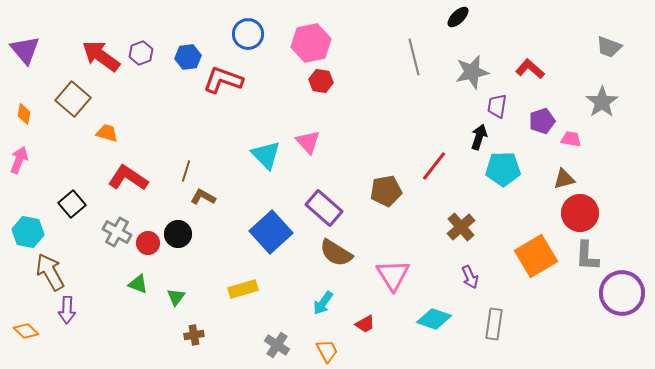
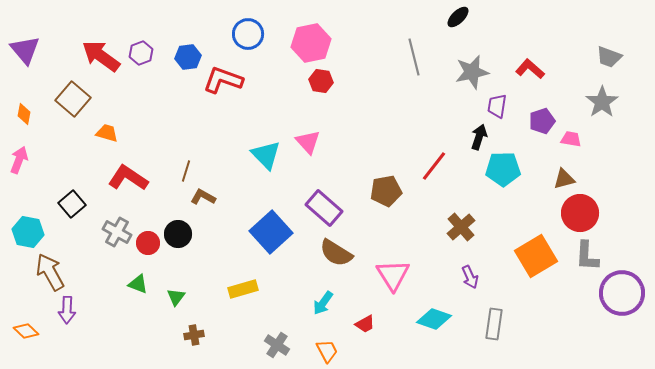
gray trapezoid at (609, 47): moved 10 px down
